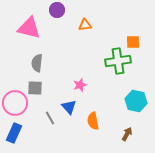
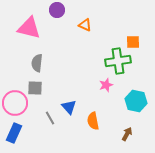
orange triangle: rotated 32 degrees clockwise
pink star: moved 26 px right
